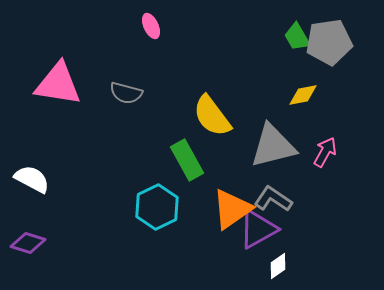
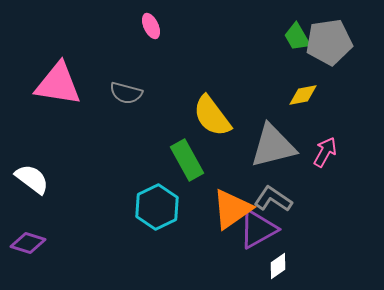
white semicircle: rotated 9 degrees clockwise
